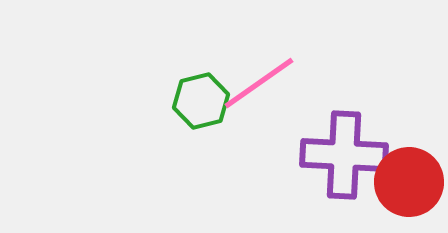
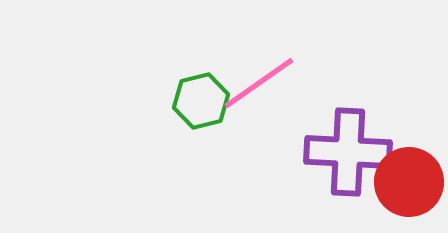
purple cross: moved 4 px right, 3 px up
